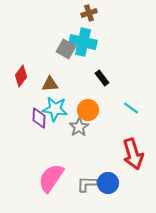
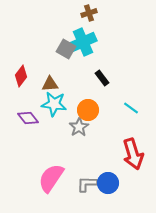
cyan cross: rotated 36 degrees counterclockwise
cyan star: moved 1 px left, 5 px up
purple diamond: moved 11 px left; rotated 40 degrees counterclockwise
